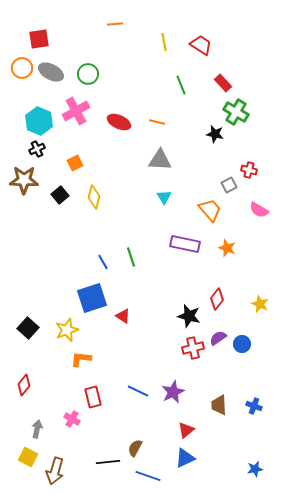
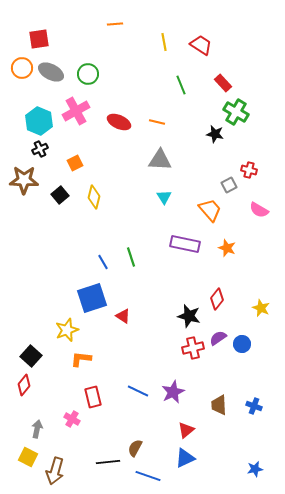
black cross at (37, 149): moved 3 px right
yellow star at (260, 304): moved 1 px right, 4 px down
black square at (28, 328): moved 3 px right, 28 px down
